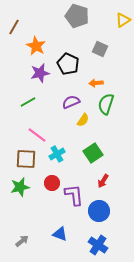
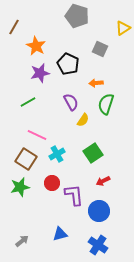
yellow triangle: moved 8 px down
purple semicircle: rotated 84 degrees clockwise
pink line: rotated 12 degrees counterclockwise
brown square: rotated 30 degrees clockwise
red arrow: rotated 32 degrees clockwise
blue triangle: rotated 35 degrees counterclockwise
